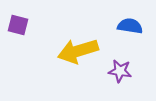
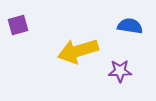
purple square: rotated 30 degrees counterclockwise
purple star: rotated 10 degrees counterclockwise
